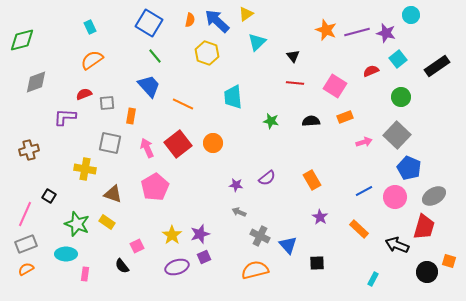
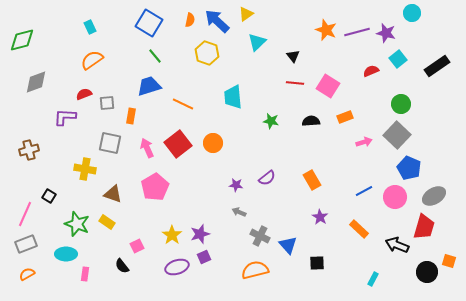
cyan circle at (411, 15): moved 1 px right, 2 px up
blue trapezoid at (149, 86): rotated 65 degrees counterclockwise
pink square at (335, 86): moved 7 px left
green circle at (401, 97): moved 7 px down
orange semicircle at (26, 269): moved 1 px right, 5 px down
